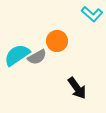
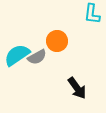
cyan L-shape: rotated 55 degrees clockwise
